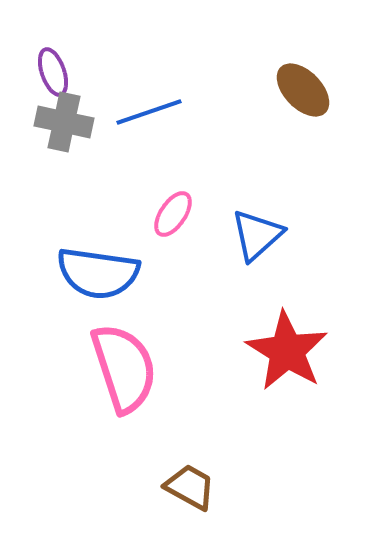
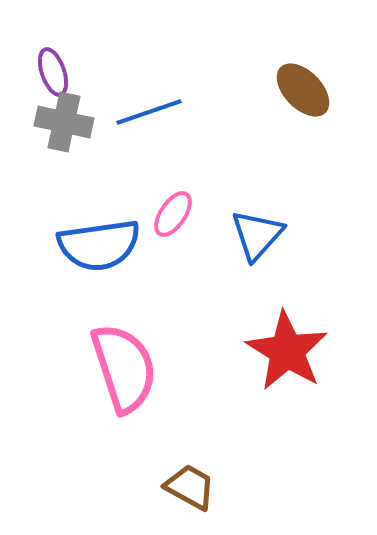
blue triangle: rotated 6 degrees counterclockwise
blue semicircle: moved 1 px right, 28 px up; rotated 16 degrees counterclockwise
